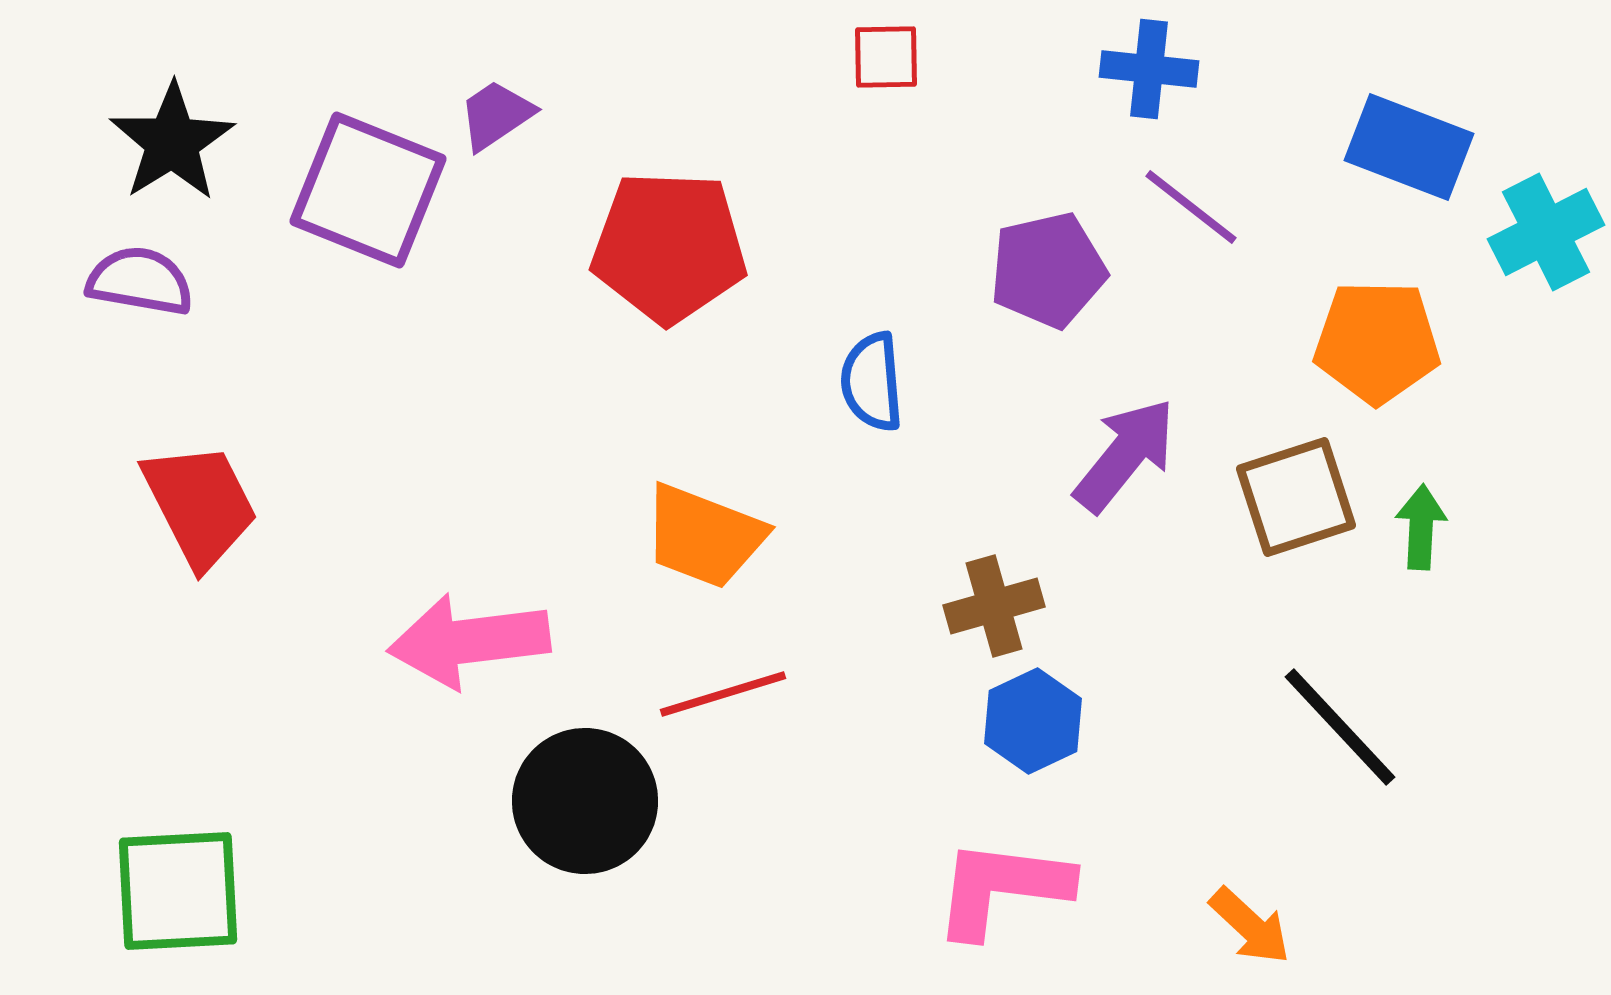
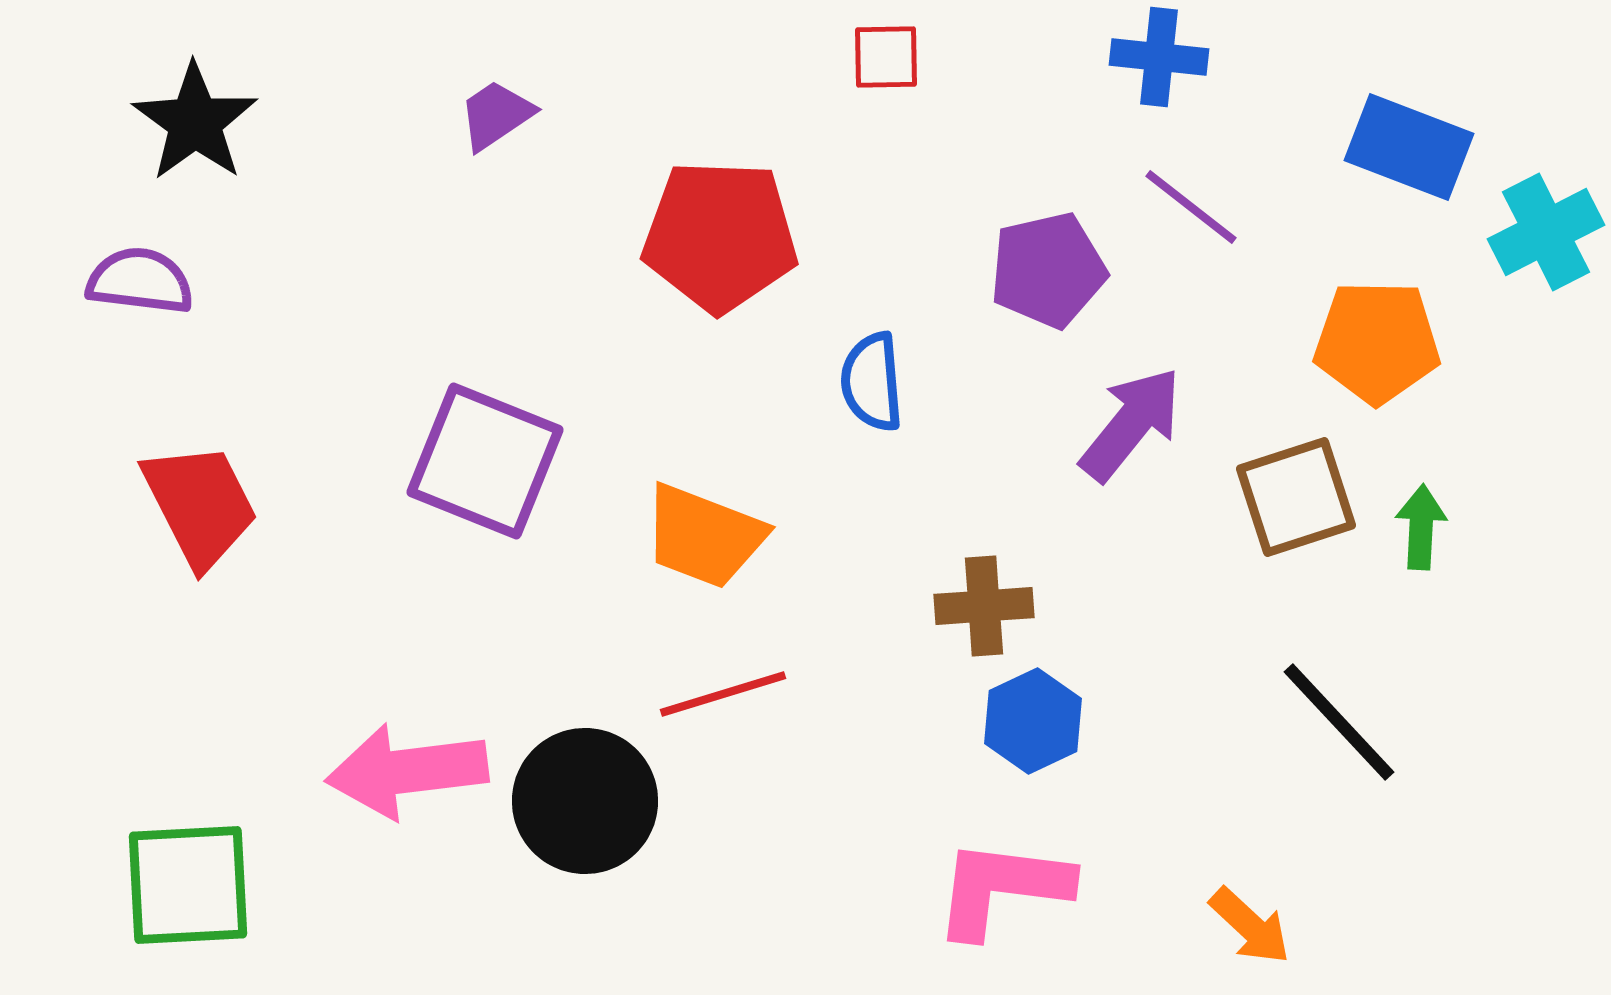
blue cross: moved 10 px right, 12 px up
black star: moved 23 px right, 20 px up; rotated 4 degrees counterclockwise
purple square: moved 117 px right, 271 px down
red pentagon: moved 51 px right, 11 px up
purple semicircle: rotated 3 degrees counterclockwise
purple arrow: moved 6 px right, 31 px up
brown cross: moved 10 px left; rotated 12 degrees clockwise
pink arrow: moved 62 px left, 130 px down
black line: moved 1 px left, 5 px up
green square: moved 10 px right, 6 px up
